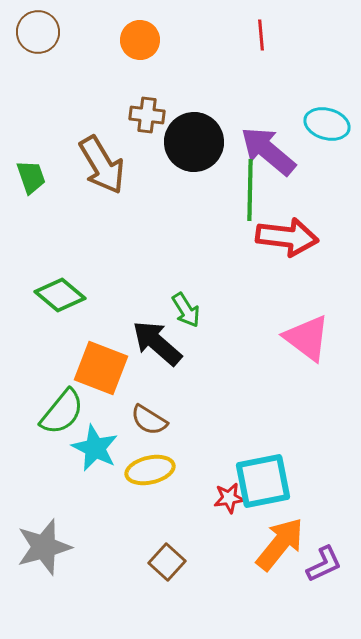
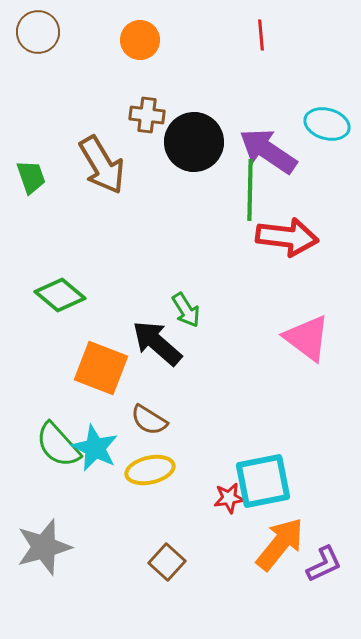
purple arrow: rotated 6 degrees counterclockwise
green semicircle: moved 4 px left, 33 px down; rotated 99 degrees clockwise
